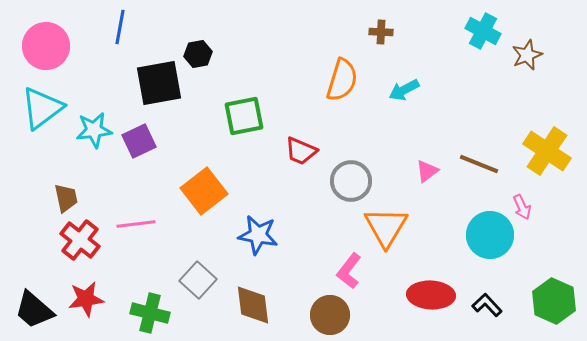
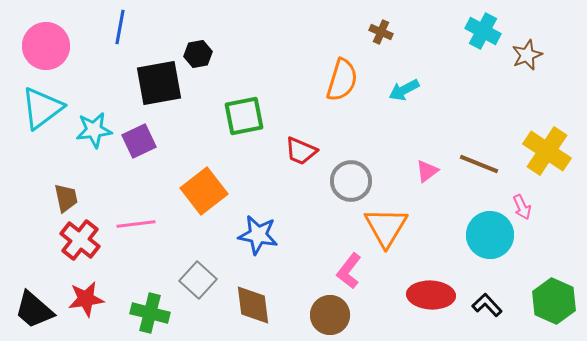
brown cross: rotated 20 degrees clockwise
